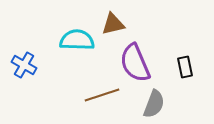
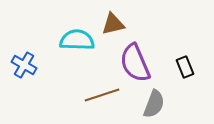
black rectangle: rotated 10 degrees counterclockwise
